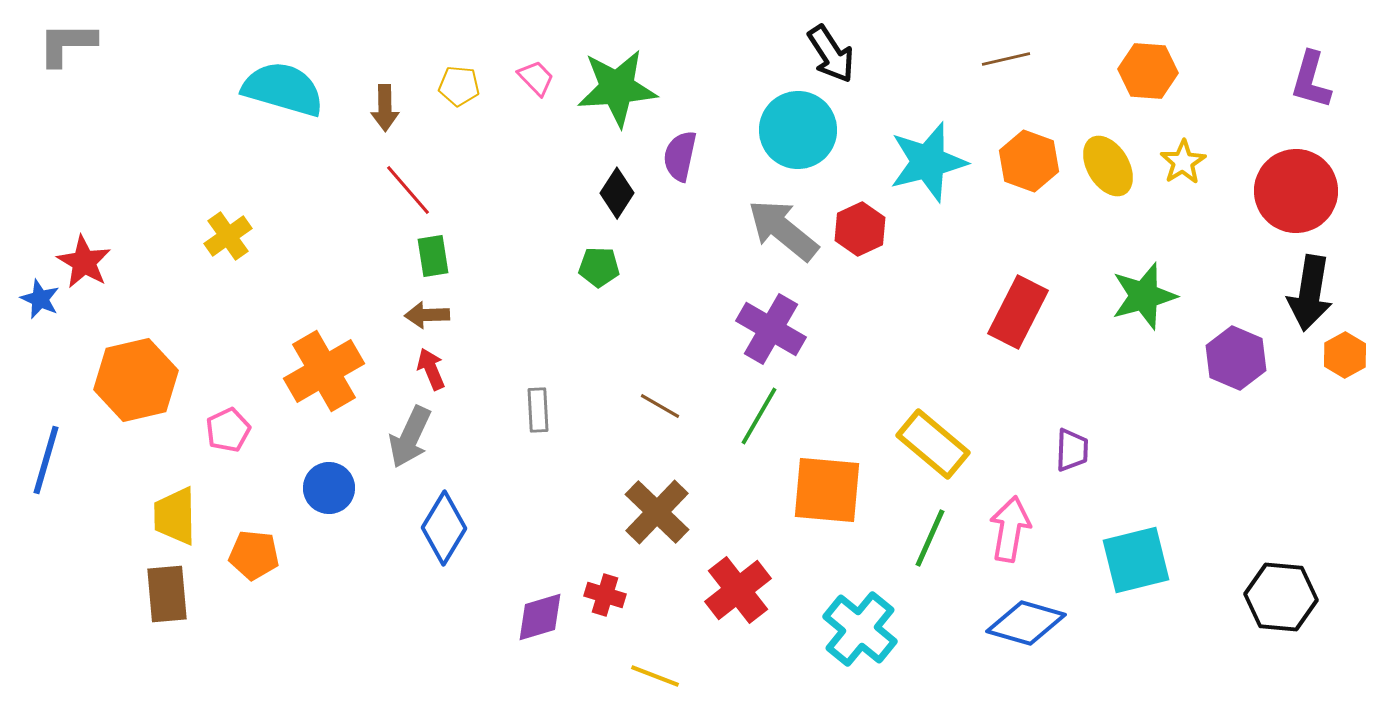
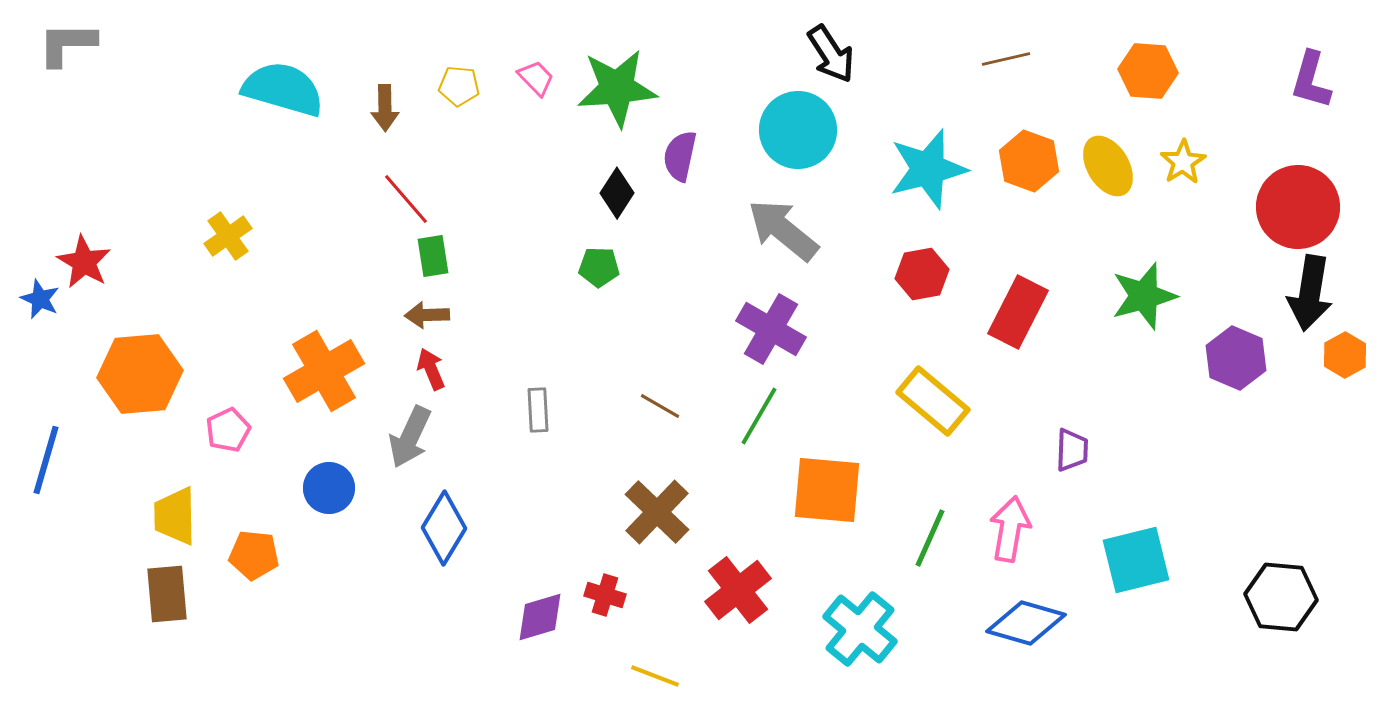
cyan star at (928, 162): moved 7 px down
red line at (408, 190): moved 2 px left, 9 px down
red circle at (1296, 191): moved 2 px right, 16 px down
red hexagon at (860, 229): moved 62 px right, 45 px down; rotated 15 degrees clockwise
orange hexagon at (136, 380): moved 4 px right, 6 px up; rotated 8 degrees clockwise
yellow rectangle at (933, 444): moved 43 px up
